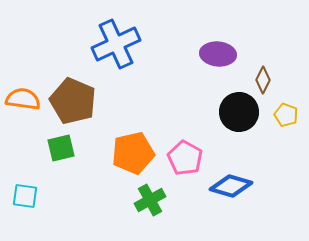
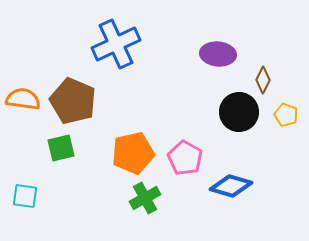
green cross: moved 5 px left, 2 px up
